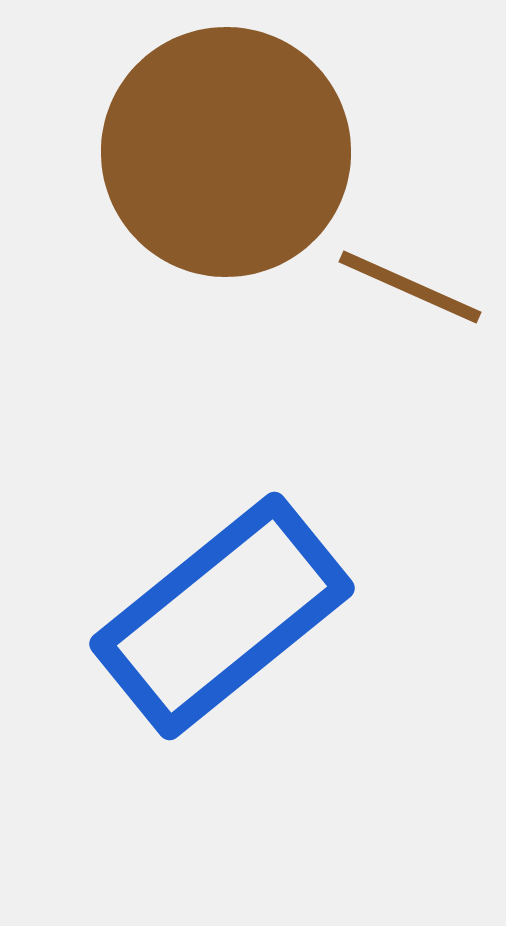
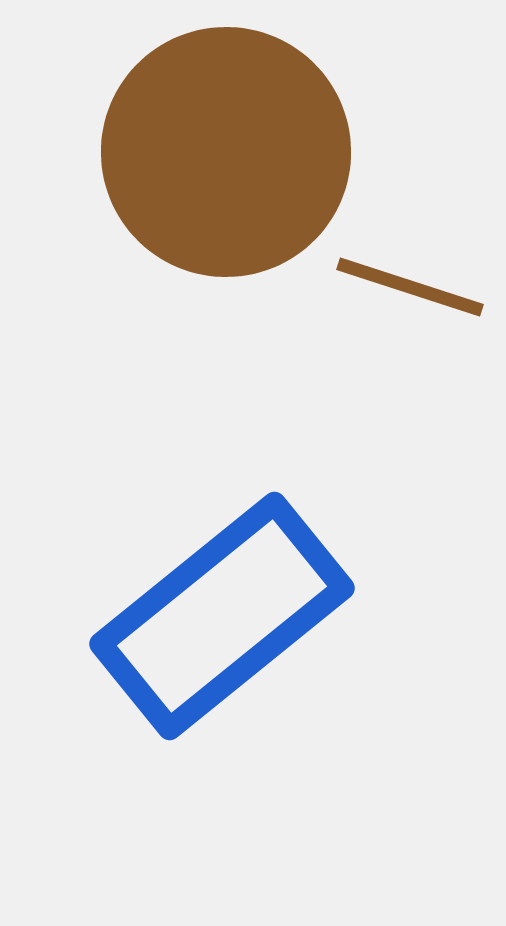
brown line: rotated 6 degrees counterclockwise
